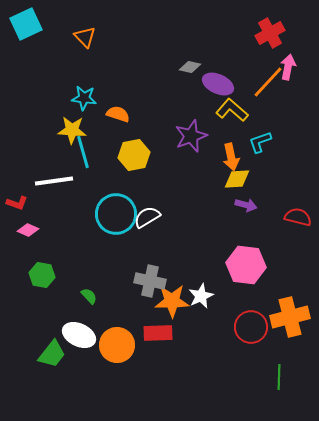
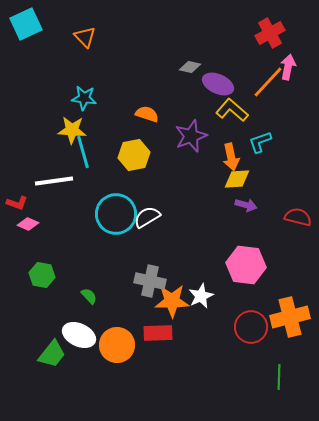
orange semicircle: moved 29 px right
pink diamond: moved 6 px up
